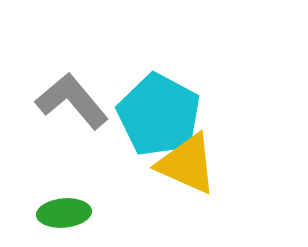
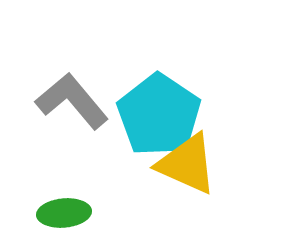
cyan pentagon: rotated 6 degrees clockwise
